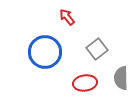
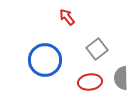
blue circle: moved 8 px down
red ellipse: moved 5 px right, 1 px up
